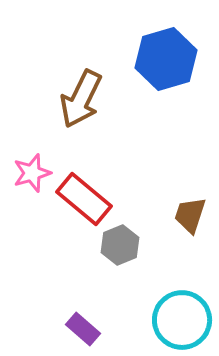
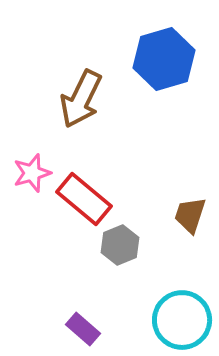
blue hexagon: moved 2 px left
